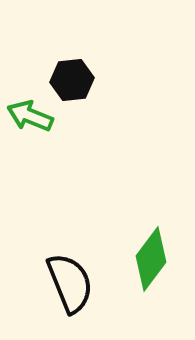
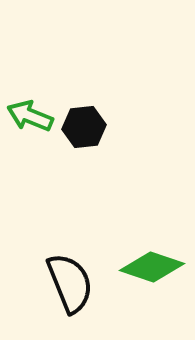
black hexagon: moved 12 px right, 47 px down
green diamond: moved 1 px right, 8 px down; rotated 72 degrees clockwise
